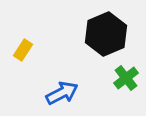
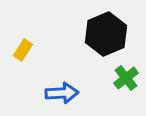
blue arrow: rotated 24 degrees clockwise
